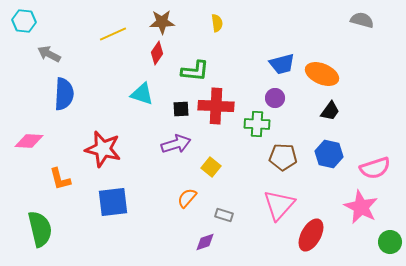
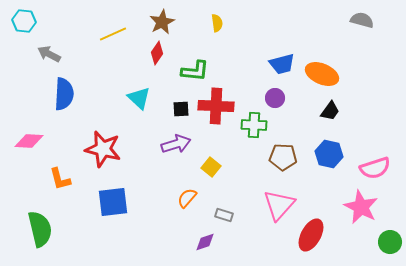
brown star: rotated 25 degrees counterclockwise
cyan triangle: moved 3 px left, 4 px down; rotated 25 degrees clockwise
green cross: moved 3 px left, 1 px down
